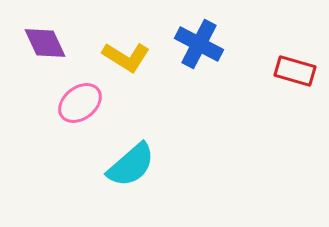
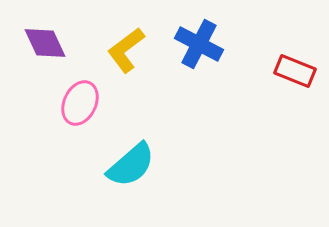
yellow L-shape: moved 7 px up; rotated 111 degrees clockwise
red rectangle: rotated 6 degrees clockwise
pink ellipse: rotated 27 degrees counterclockwise
